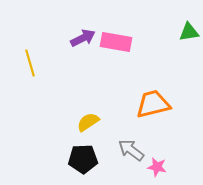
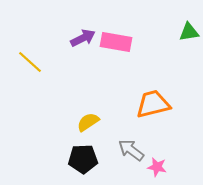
yellow line: moved 1 px up; rotated 32 degrees counterclockwise
